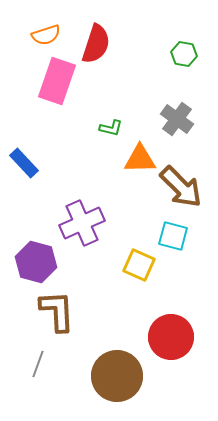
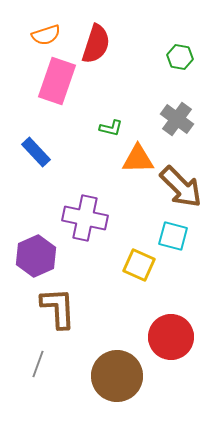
green hexagon: moved 4 px left, 3 px down
orange triangle: moved 2 px left
blue rectangle: moved 12 px right, 11 px up
purple cross: moved 3 px right, 5 px up; rotated 36 degrees clockwise
purple hexagon: moved 6 px up; rotated 21 degrees clockwise
brown L-shape: moved 1 px right, 3 px up
